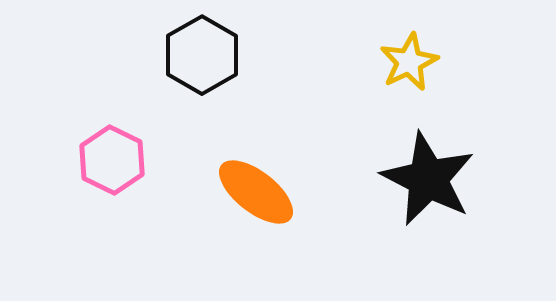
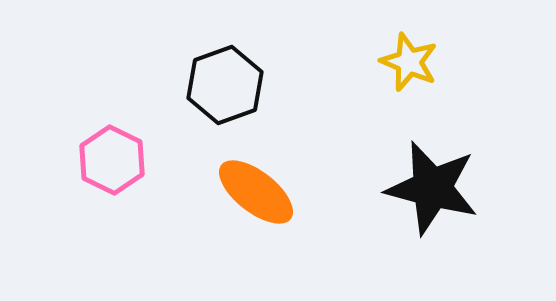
black hexagon: moved 23 px right, 30 px down; rotated 10 degrees clockwise
yellow star: rotated 24 degrees counterclockwise
black star: moved 4 px right, 9 px down; rotated 12 degrees counterclockwise
